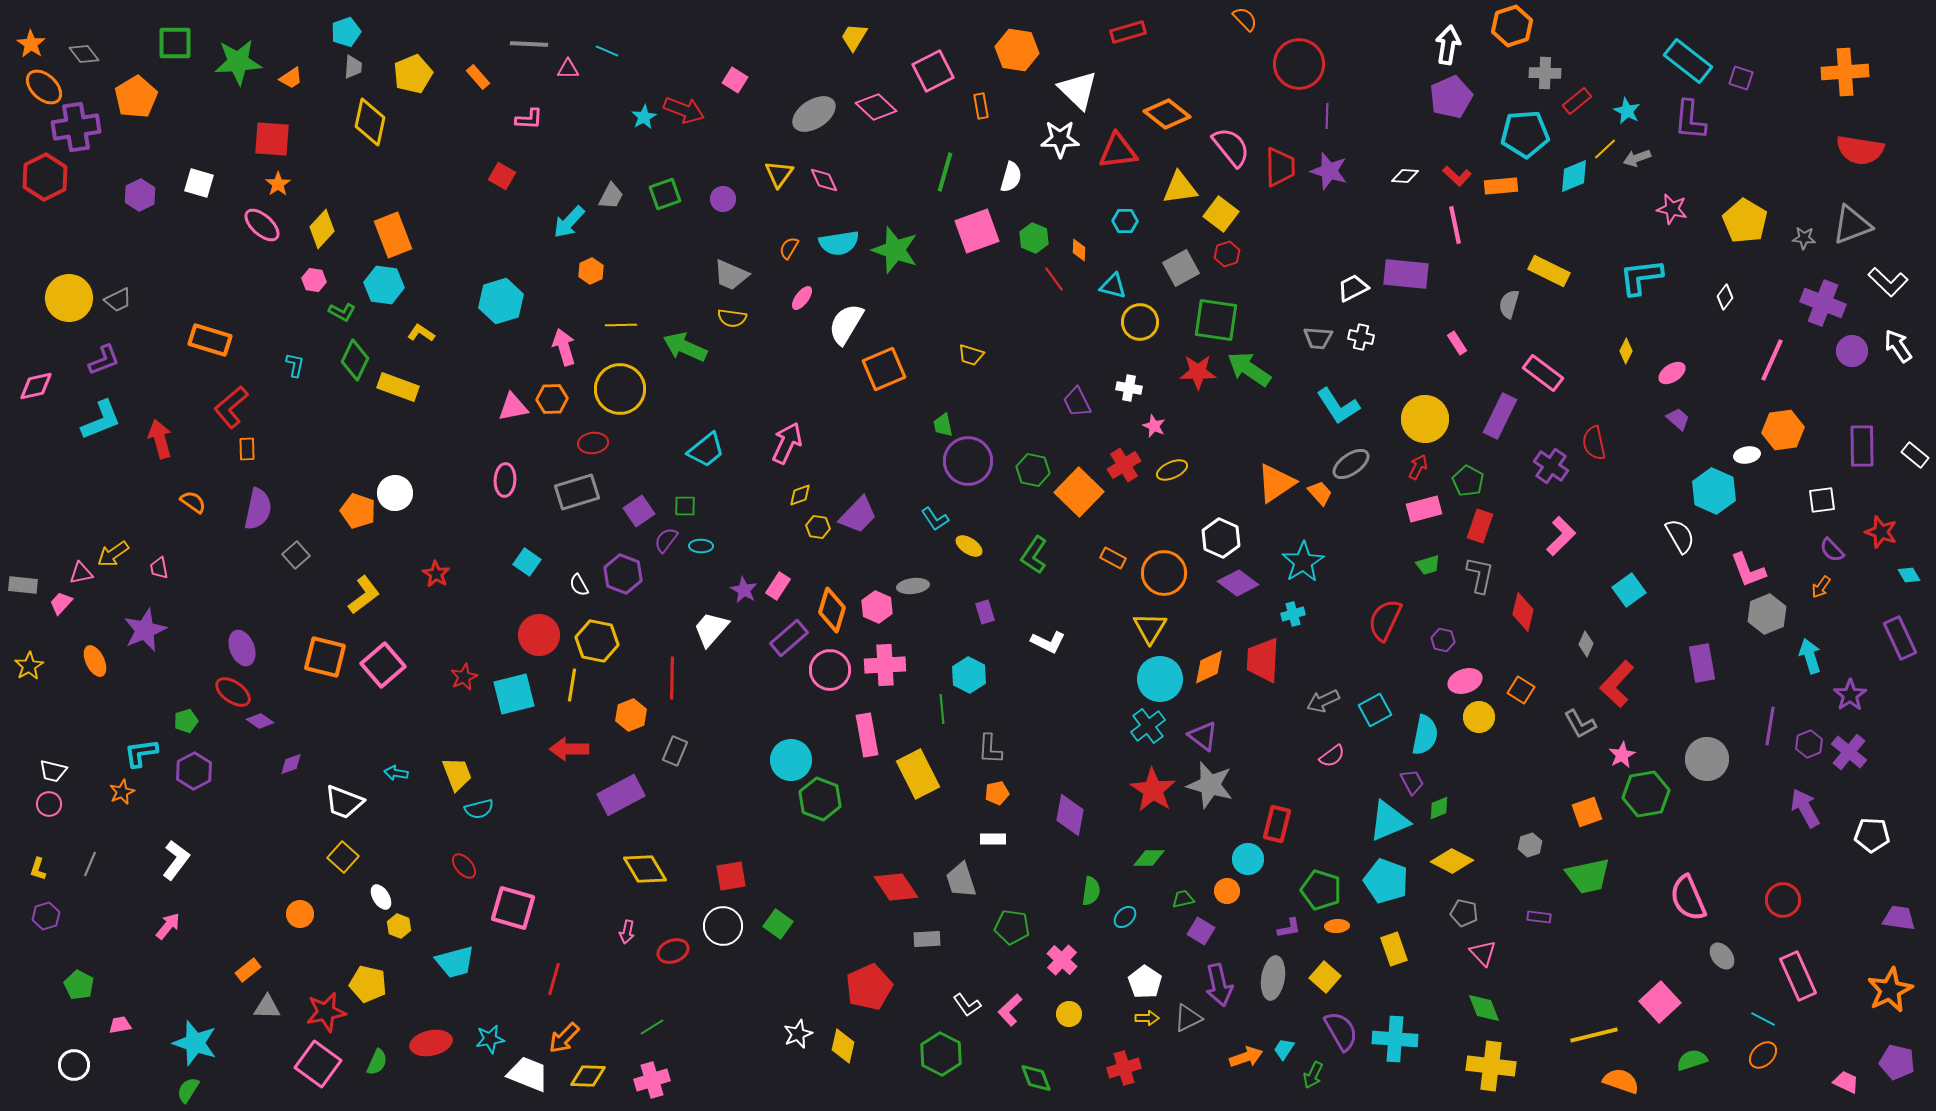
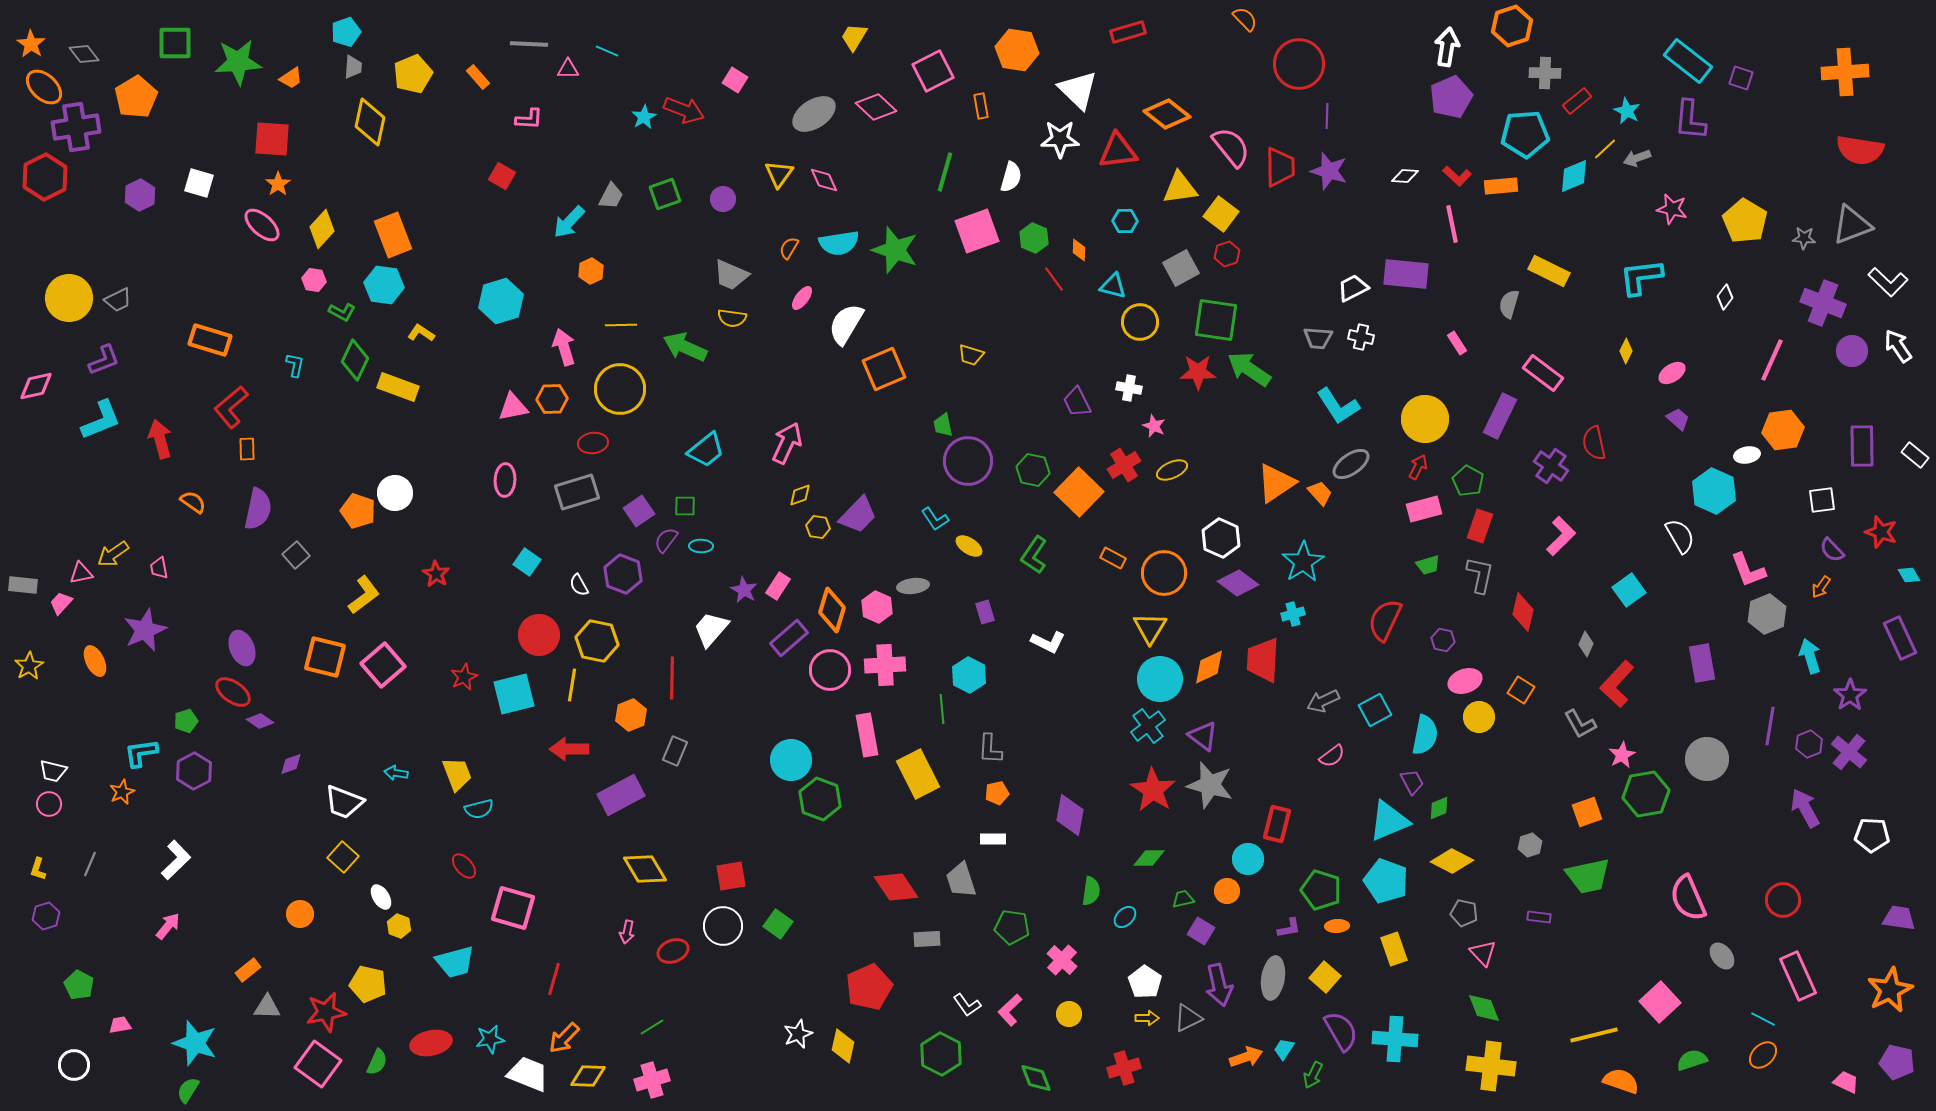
white arrow at (1448, 45): moved 1 px left, 2 px down
pink line at (1455, 225): moved 3 px left, 1 px up
white L-shape at (176, 860): rotated 9 degrees clockwise
